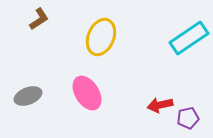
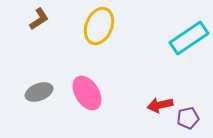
yellow ellipse: moved 2 px left, 11 px up
gray ellipse: moved 11 px right, 4 px up
